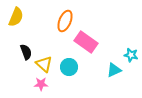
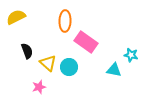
yellow semicircle: rotated 138 degrees counterclockwise
orange ellipse: rotated 20 degrees counterclockwise
black semicircle: moved 1 px right, 1 px up
yellow triangle: moved 4 px right, 1 px up
cyan triangle: rotated 35 degrees clockwise
pink star: moved 2 px left, 3 px down; rotated 16 degrees counterclockwise
